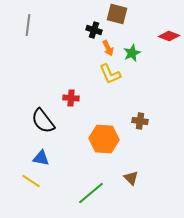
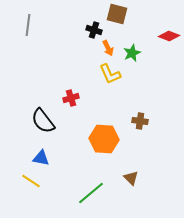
red cross: rotated 21 degrees counterclockwise
